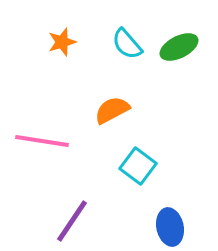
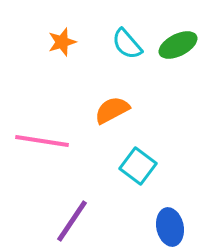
green ellipse: moved 1 px left, 2 px up
